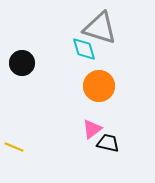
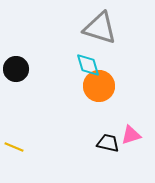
cyan diamond: moved 4 px right, 16 px down
black circle: moved 6 px left, 6 px down
pink triangle: moved 39 px right, 6 px down; rotated 20 degrees clockwise
